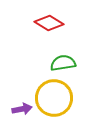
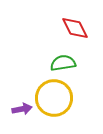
red diamond: moved 26 px right, 5 px down; rotated 32 degrees clockwise
